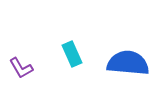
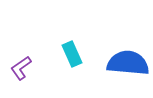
purple L-shape: rotated 85 degrees clockwise
